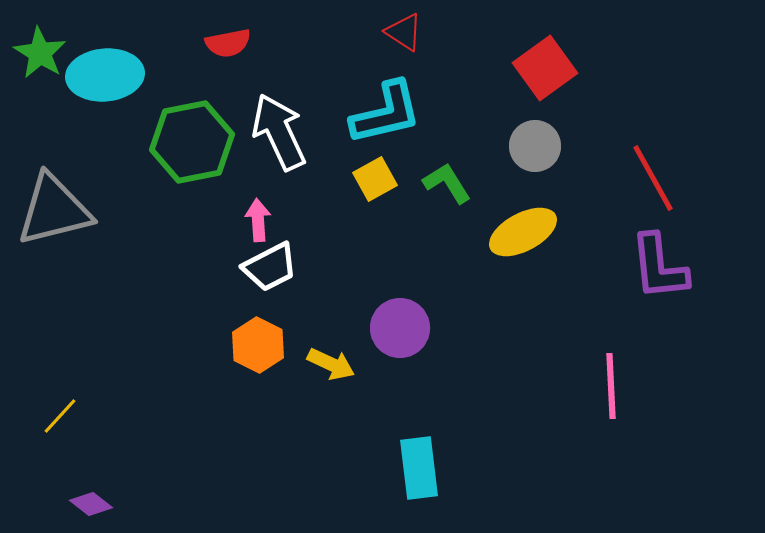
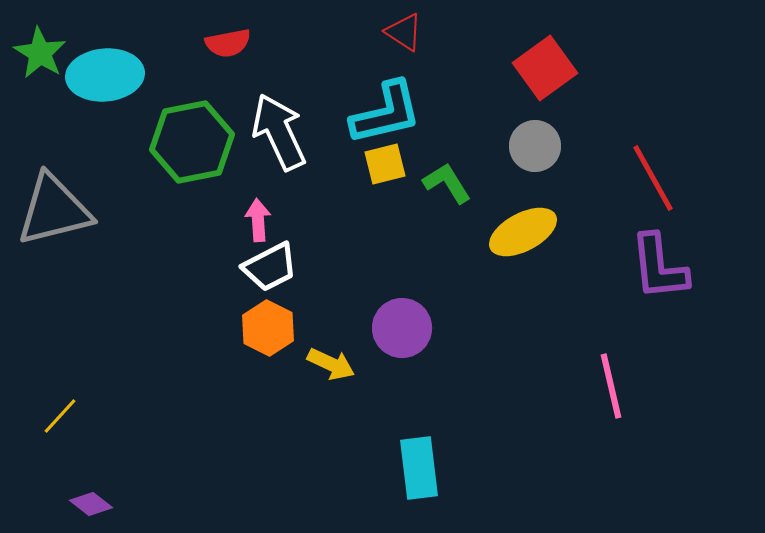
yellow square: moved 10 px right, 15 px up; rotated 15 degrees clockwise
purple circle: moved 2 px right
orange hexagon: moved 10 px right, 17 px up
pink line: rotated 10 degrees counterclockwise
